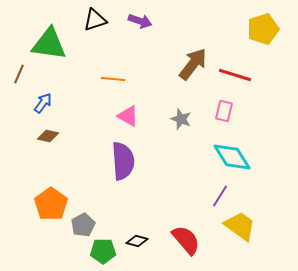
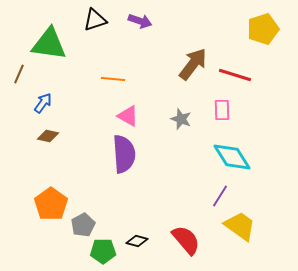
pink rectangle: moved 2 px left, 1 px up; rotated 15 degrees counterclockwise
purple semicircle: moved 1 px right, 7 px up
